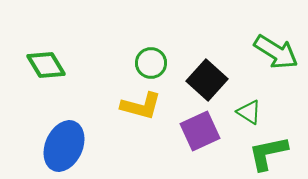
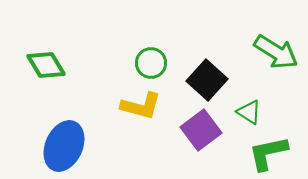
purple square: moved 1 px right, 1 px up; rotated 12 degrees counterclockwise
